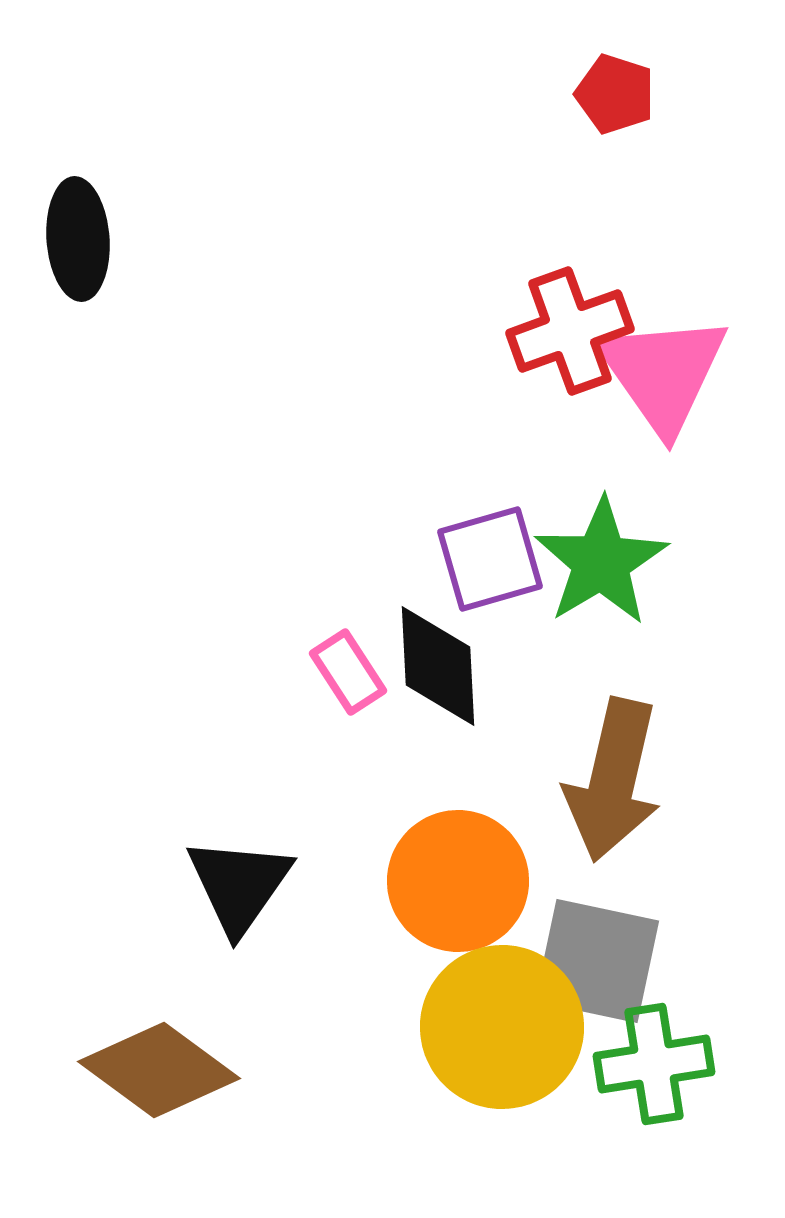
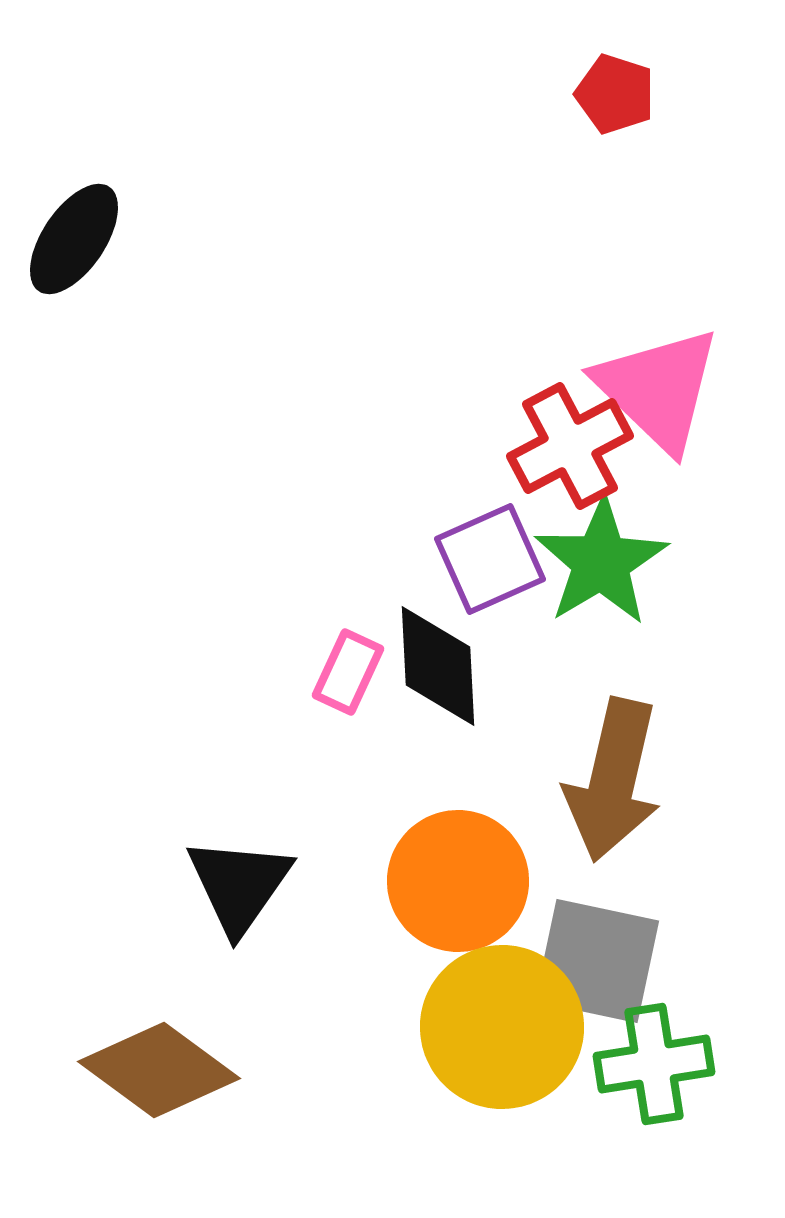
black ellipse: moved 4 px left; rotated 38 degrees clockwise
red cross: moved 115 px down; rotated 8 degrees counterclockwise
pink triangle: moved 5 px left, 16 px down; rotated 11 degrees counterclockwise
purple square: rotated 8 degrees counterclockwise
pink rectangle: rotated 58 degrees clockwise
